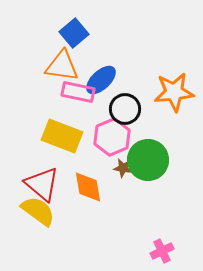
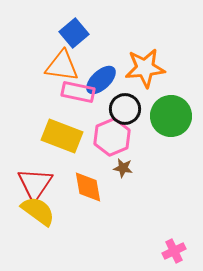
orange star: moved 29 px left, 24 px up
green circle: moved 23 px right, 44 px up
red triangle: moved 7 px left; rotated 24 degrees clockwise
pink cross: moved 12 px right
